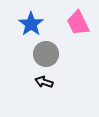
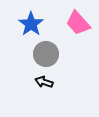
pink trapezoid: rotated 16 degrees counterclockwise
